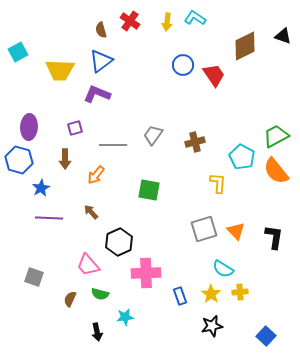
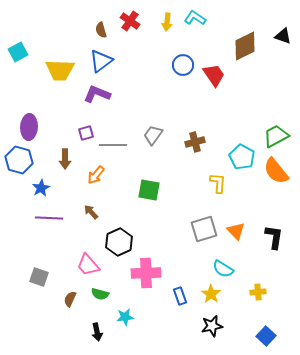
purple square at (75, 128): moved 11 px right, 5 px down
gray square at (34, 277): moved 5 px right
yellow cross at (240, 292): moved 18 px right
